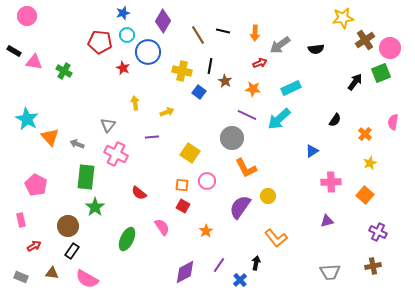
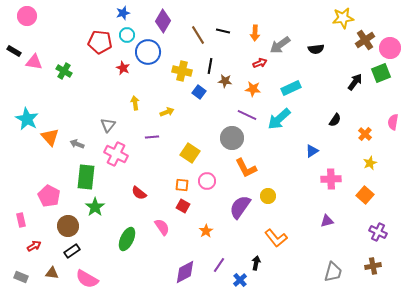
brown star at (225, 81): rotated 24 degrees counterclockwise
pink cross at (331, 182): moved 3 px up
pink pentagon at (36, 185): moved 13 px right, 11 px down
black rectangle at (72, 251): rotated 21 degrees clockwise
gray trapezoid at (330, 272): moved 3 px right; rotated 70 degrees counterclockwise
